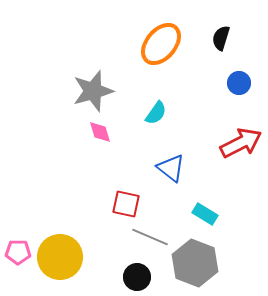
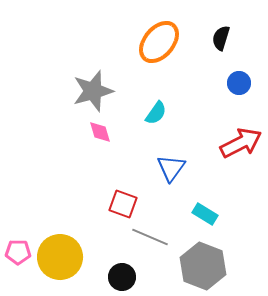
orange ellipse: moved 2 px left, 2 px up
blue triangle: rotated 28 degrees clockwise
red square: moved 3 px left; rotated 8 degrees clockwise
gray hexagon: moved 8 px right, 3 px down
black circle: moved 15 px left
